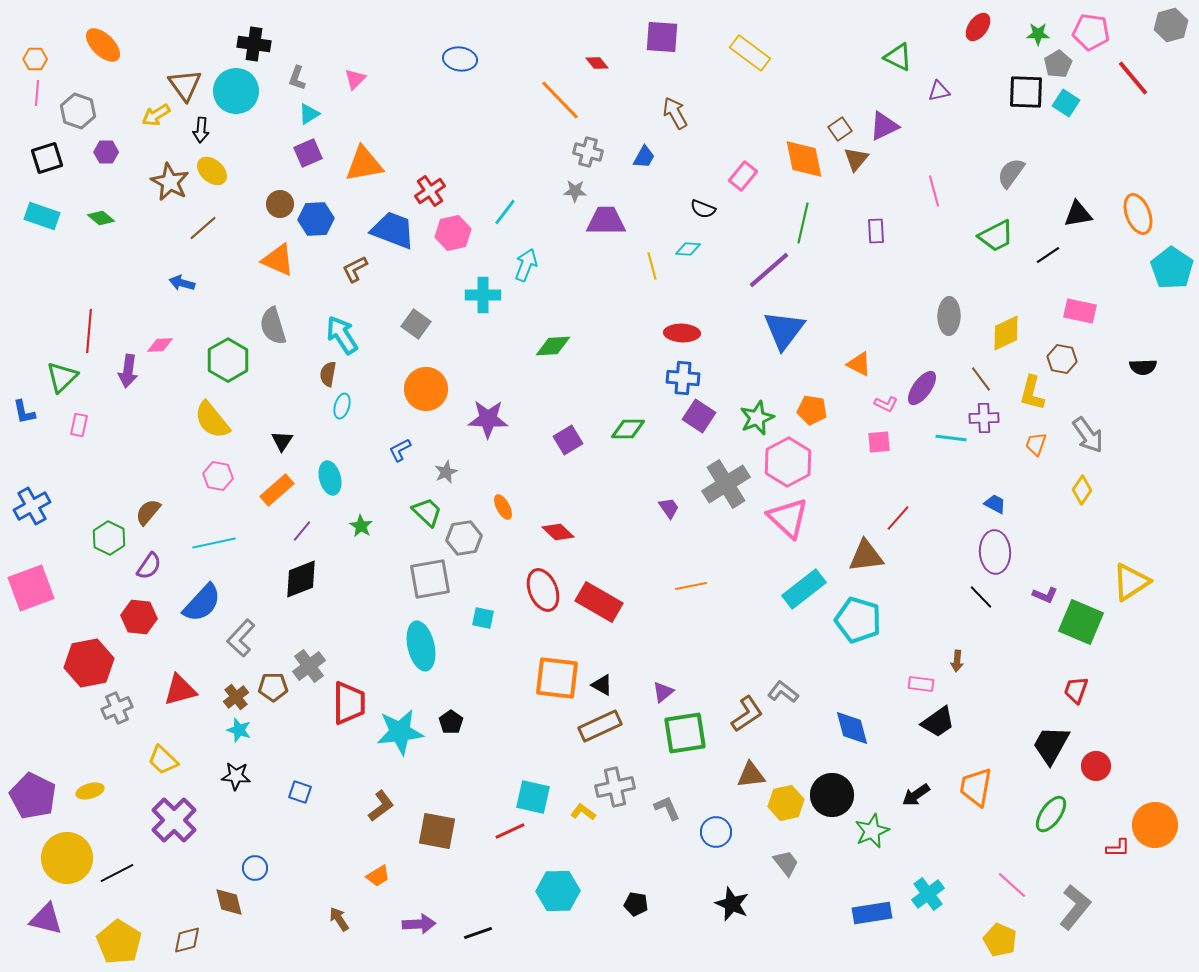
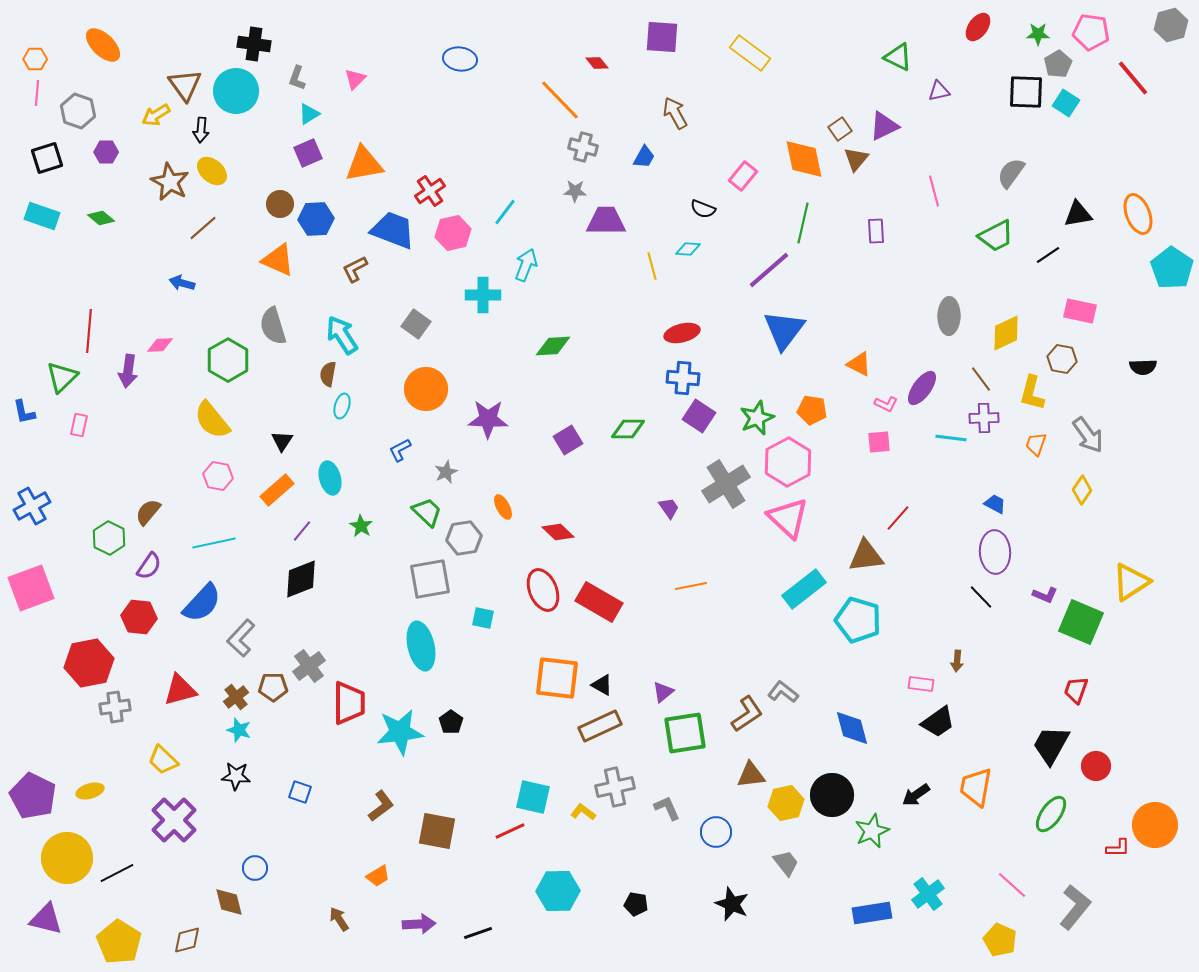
gray cross at (588, 152): moved 5 px left, 5 px up
red ellipse at (682, 333): rotated 16 degrees counterclockwise
gray cross at (117, 708): moved 2 px left, 1 px up; rotated 16 degrees clockwise
